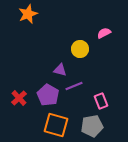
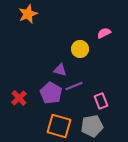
purple pentagon: moved 3 px right, 2 px up
orange square: moved 3 px right, 1 px down
